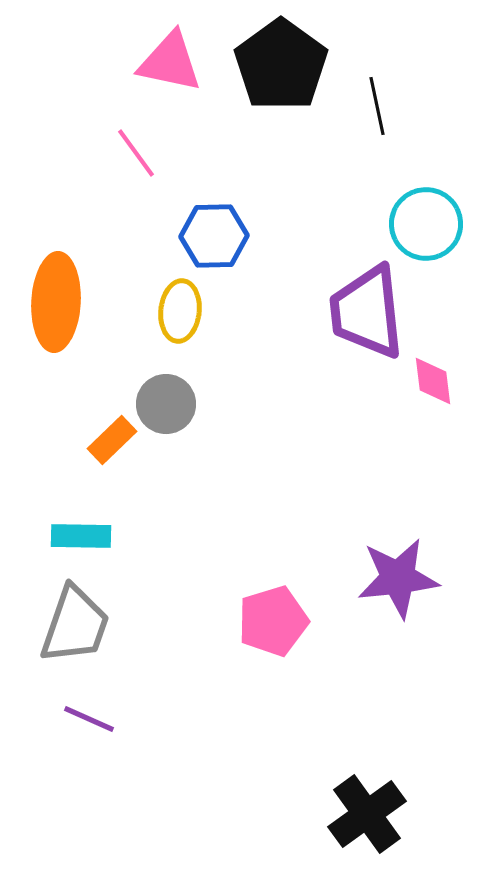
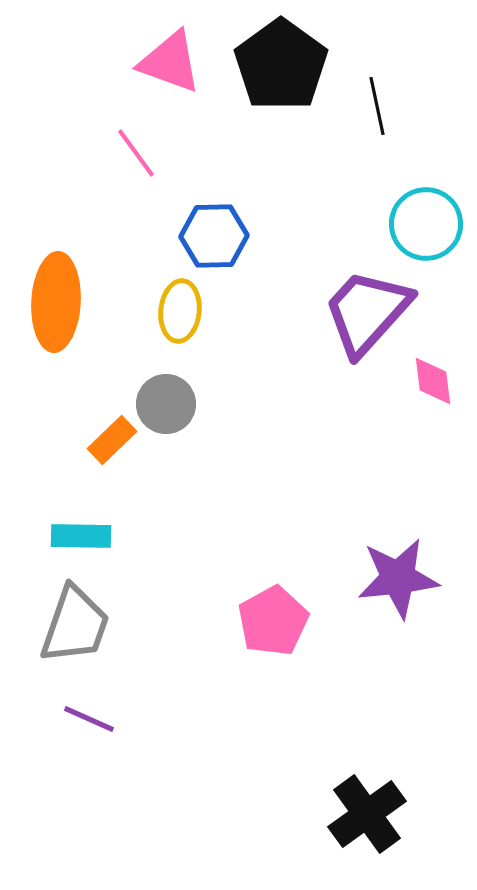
pink triangle: rotated 8 degrees clockwise
purple trapezoid: rotated 48 degrees clockwise
pink pentagon: rotated 12 degrees counterclockwise
